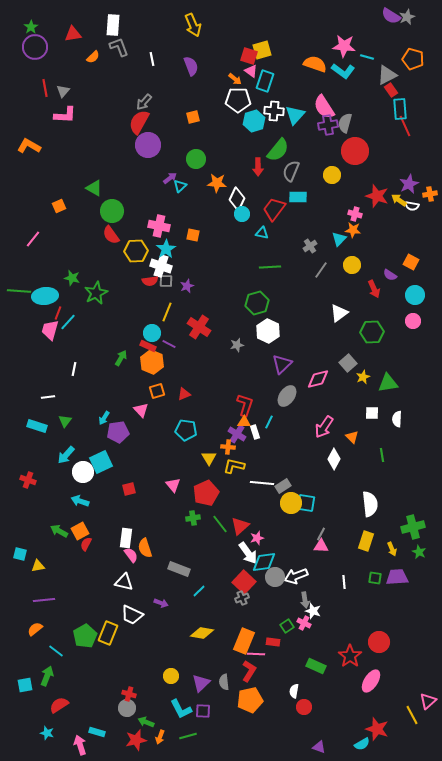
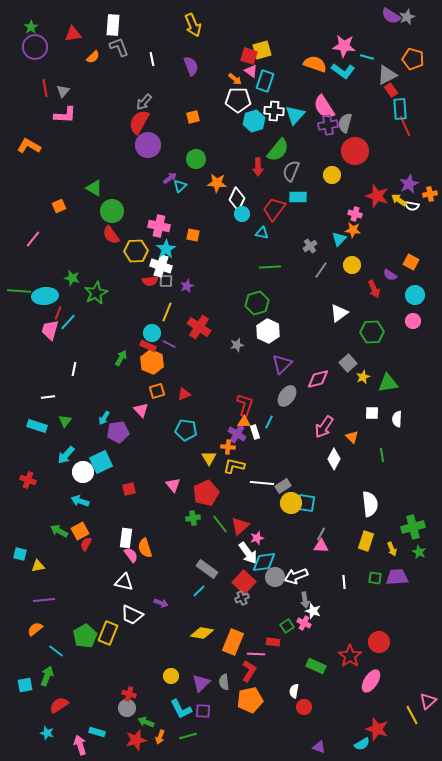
gray rectangle at (179, 569): moved 28 px right; rotated 15 degrees clockwise
orange rectangle at (244, 641): moved 11 px left, 1 px down
